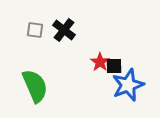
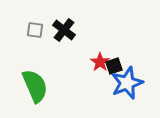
black square: rotated 18 degrees counterclockwise
blue star: moved 1 px left, 2 px up
